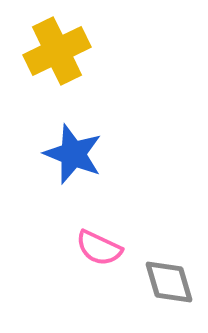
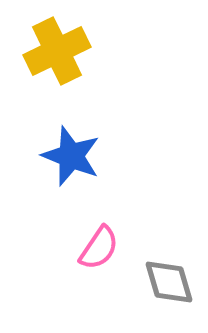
blue star: moved 2 px left, 2 px down
pink semicircle: rotated 81 degrees counterclockwise
